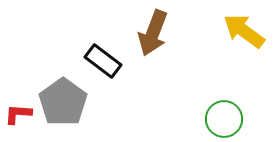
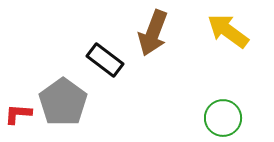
yellow arrow: moved 16 px left
black rectangle: moved 2 px right, 1 px up
green circle: moved 1 px left, 1 px up
